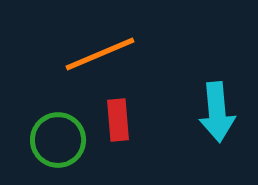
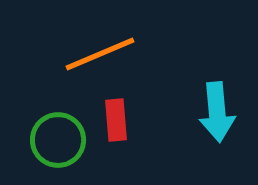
red rectangle: moved 2 px left
